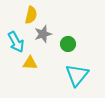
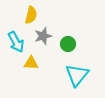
gray star: moved 2 px down
yellow triangle: moved 1 px right
